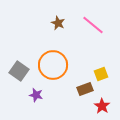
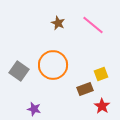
purple star: moved 2 px left, 14 px down
